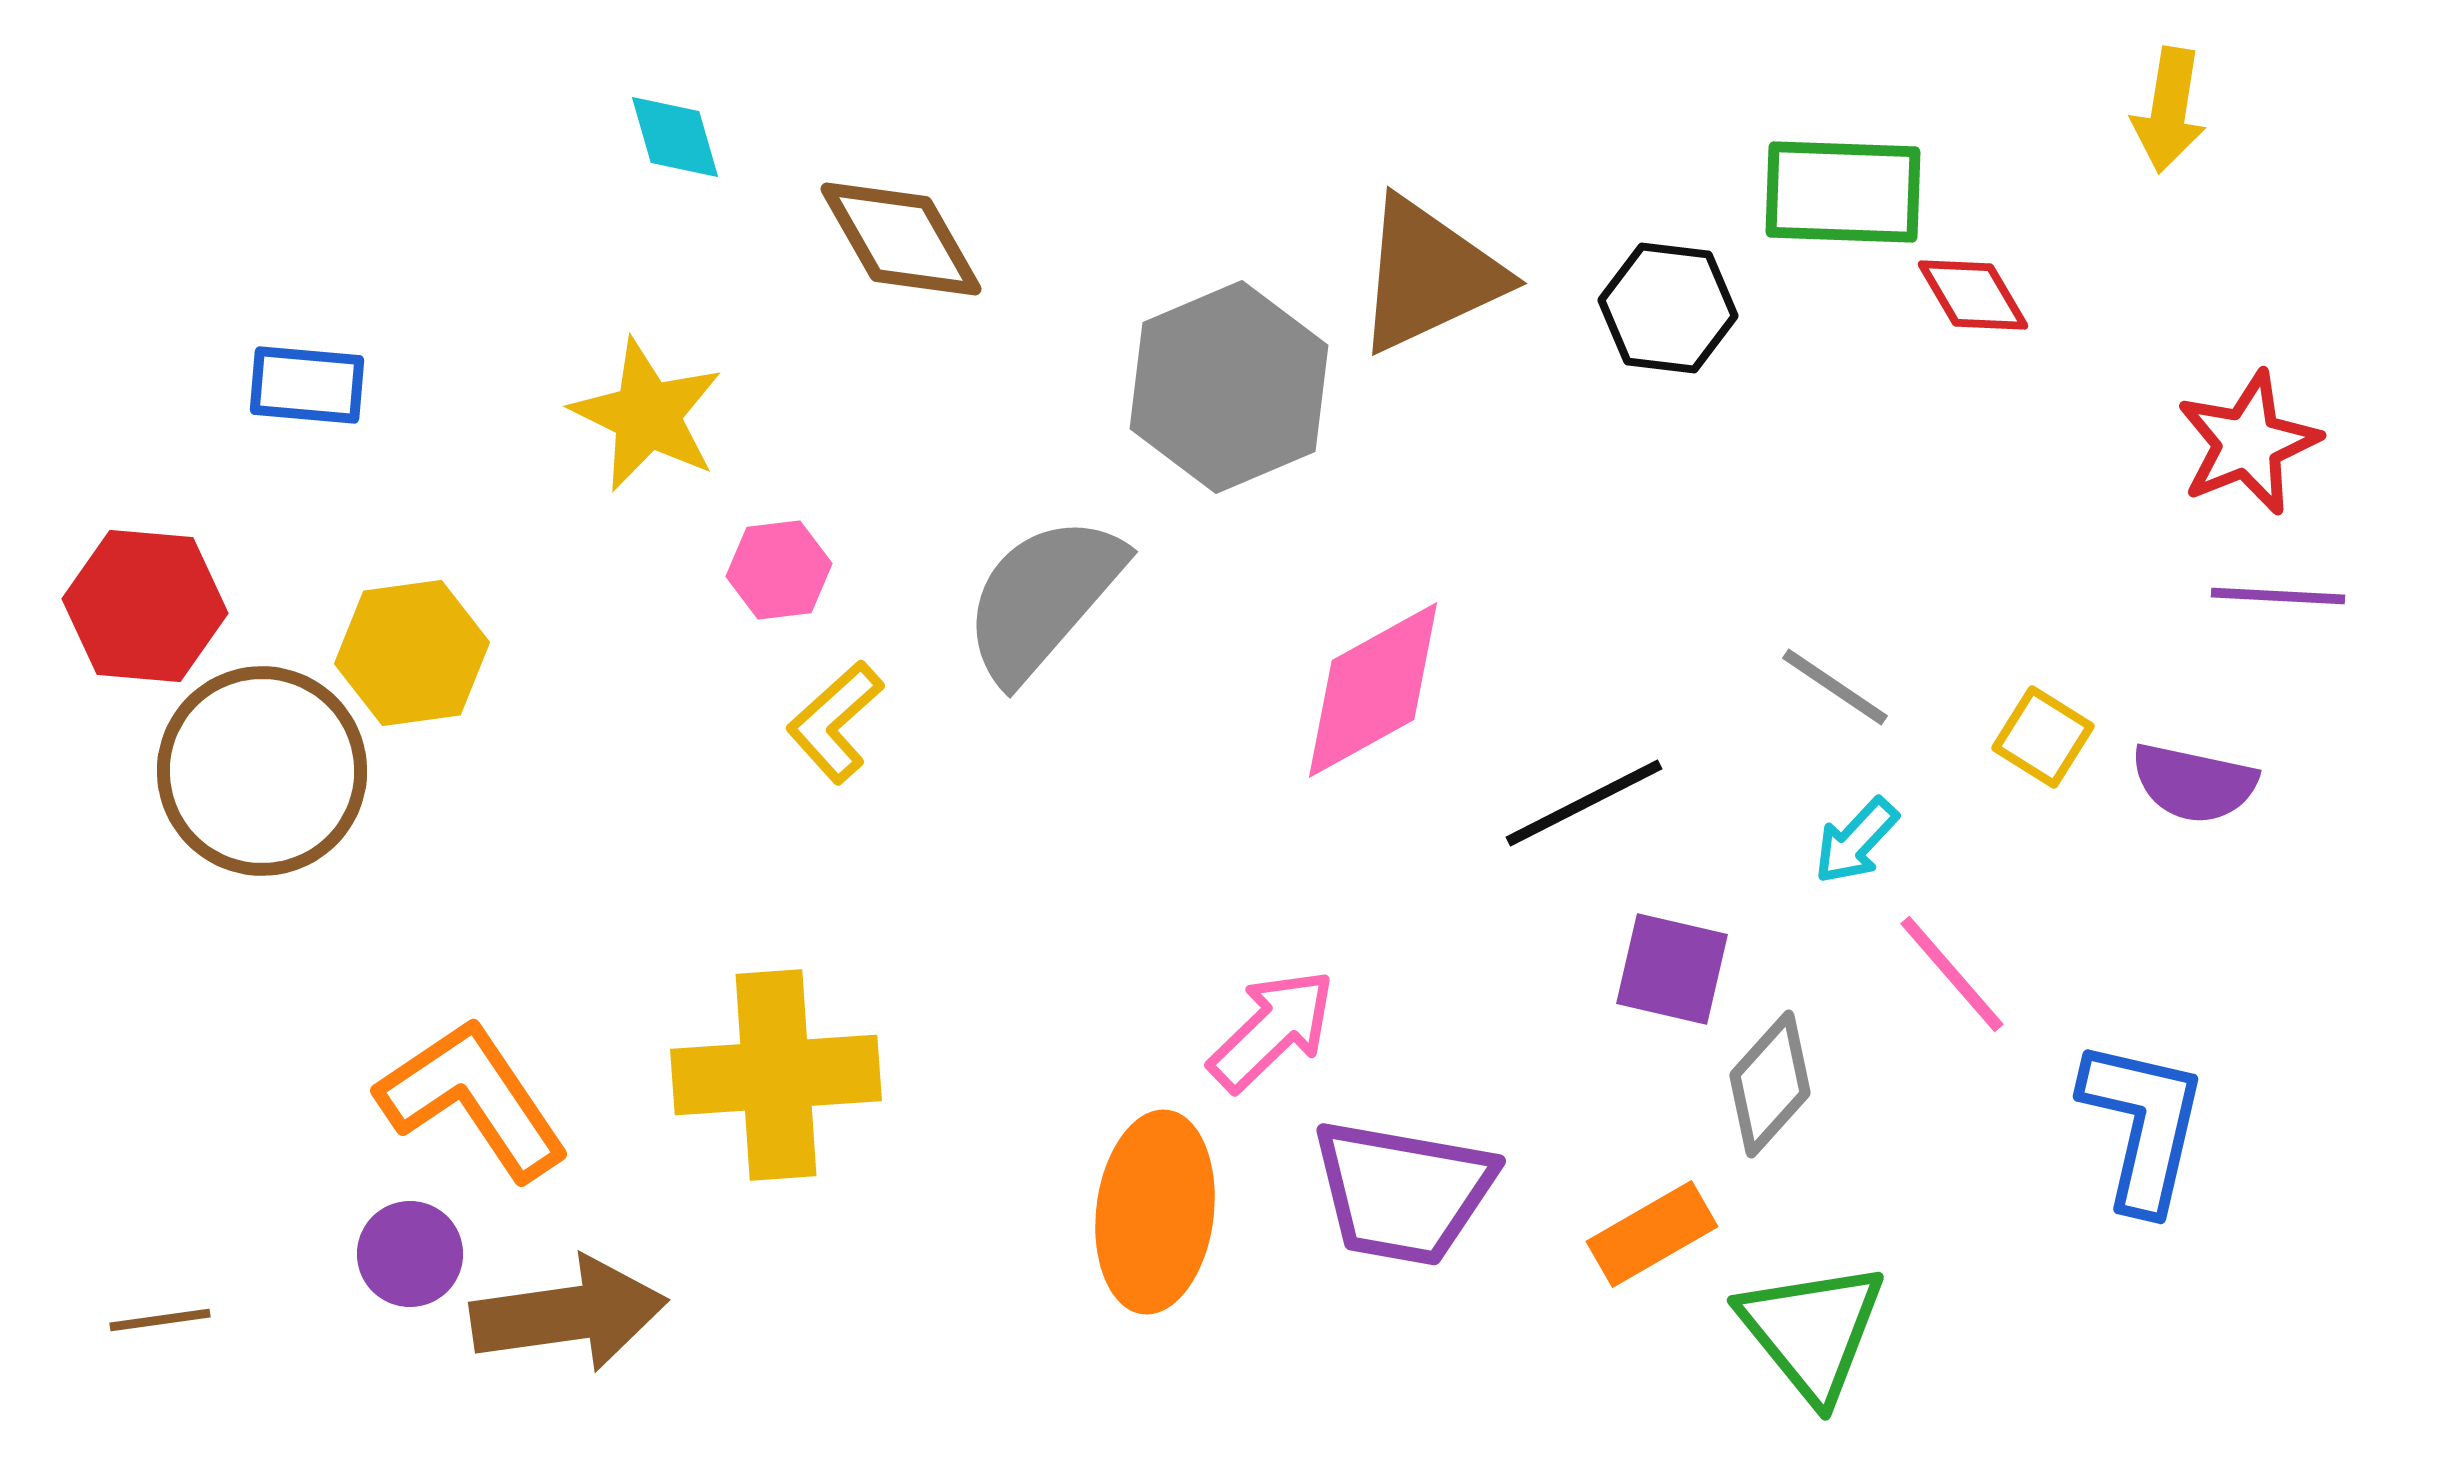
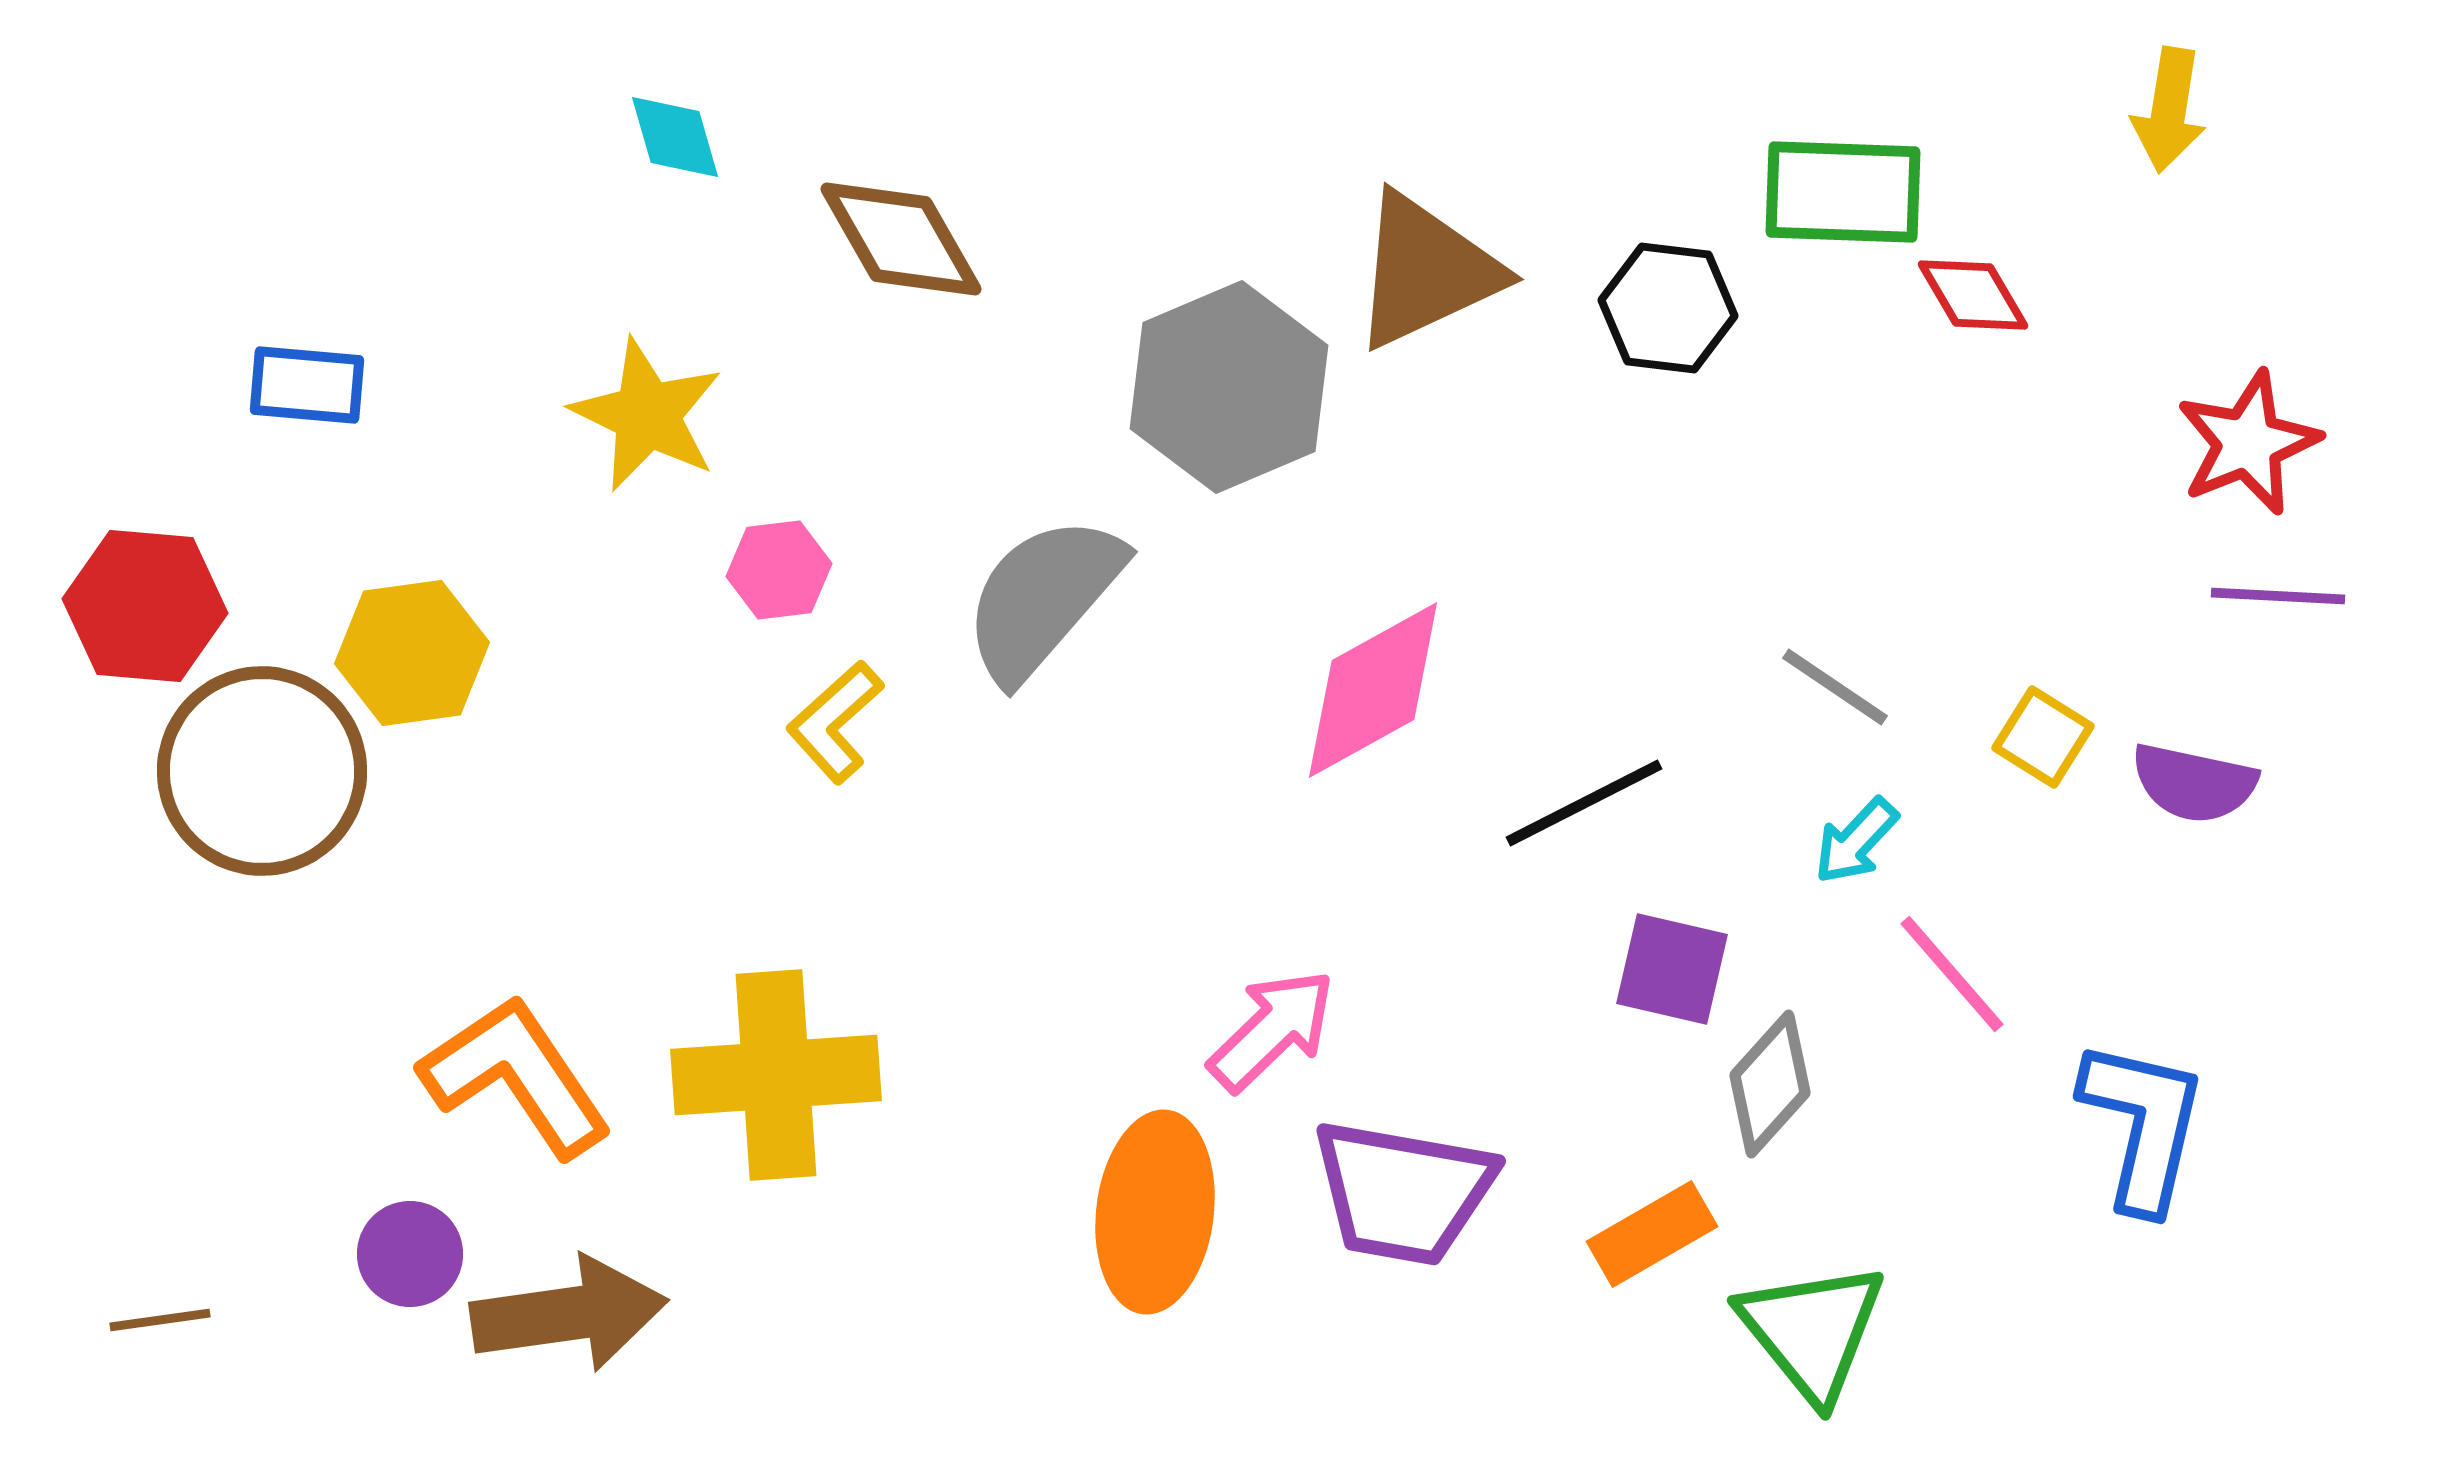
brown triangle: moved 3 px left, 4 px up
orange L-shape: moved 43 px right, 23 px up
